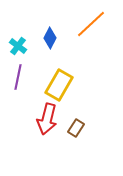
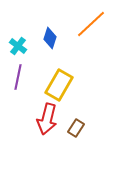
blue diamond: rotated 10 degrees counterclockwise
